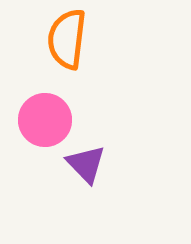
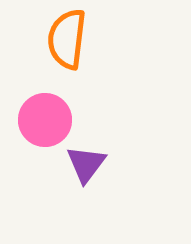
purple triangle: rotated 21 degrees clockwise
